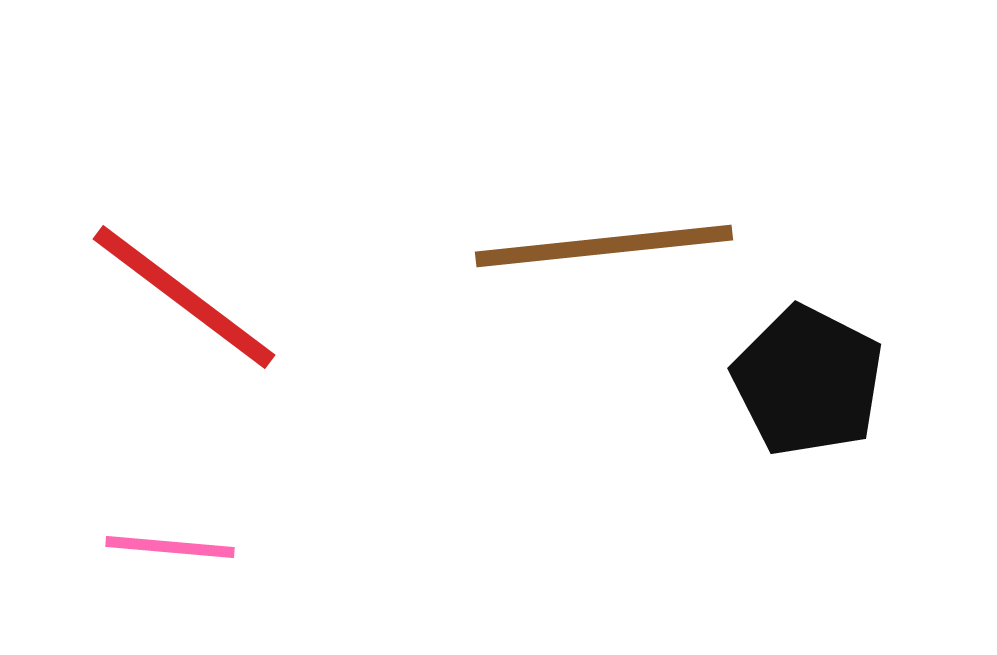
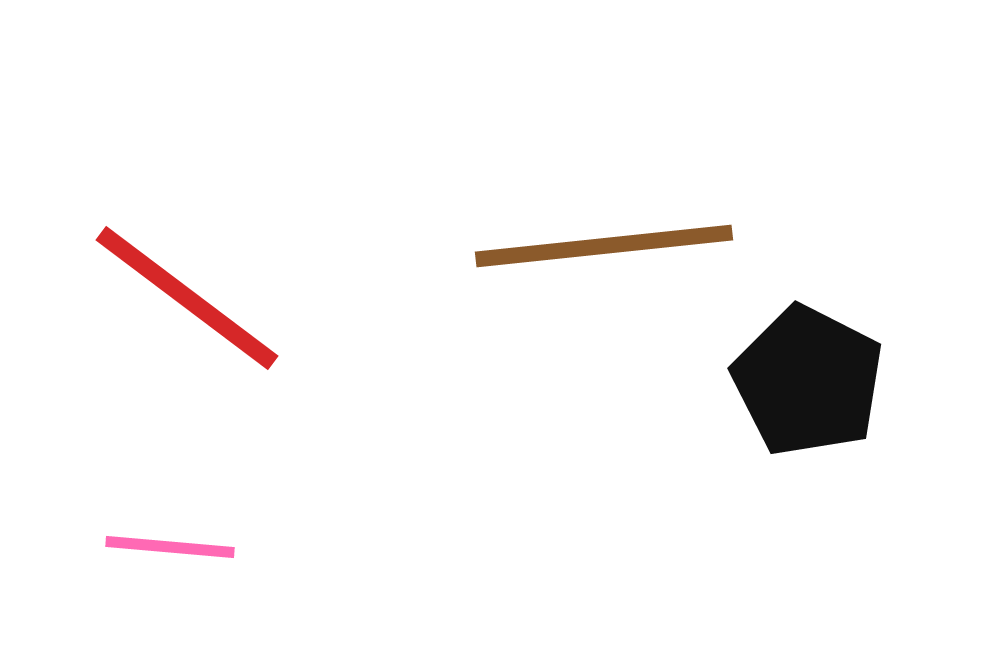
red line: moved 3 px right, 1 px down
